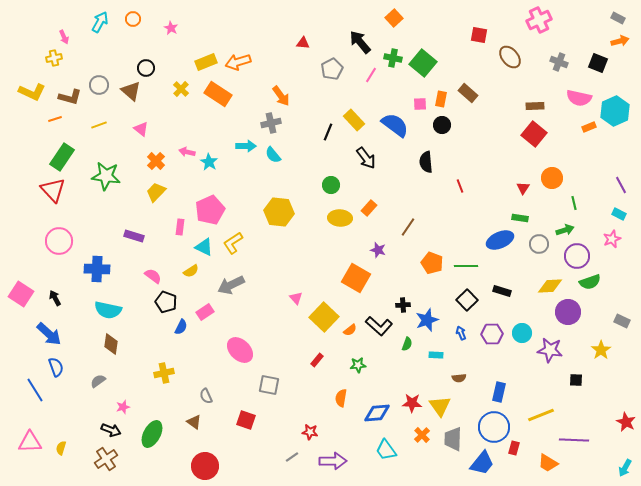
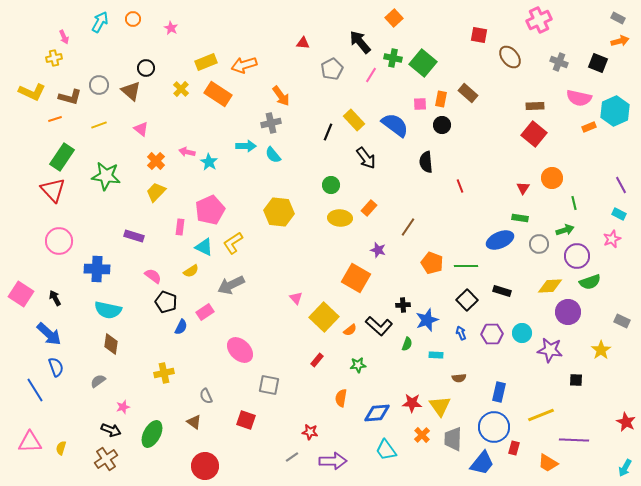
orange arrow at (238, 62): moved 6 px right, 3 px down
